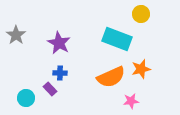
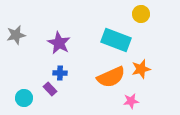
gray star: rotated 24 degrees clockwise
cyan rectangle: moved 1 px left, 1 px down
cyan circle: moved 2 px left
